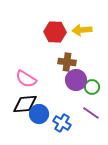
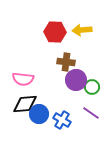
brown cross: moved 1 px left
pink semicircle: moved 3 px left; rotated 25 degrees counterclockwise
blue cross: moved 3 px up
